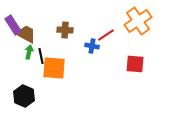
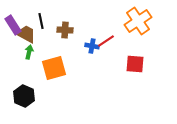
red line: moved 6 px down
black line: moved 35 px up
orange square: rotated 20 degrees counterclockwise
